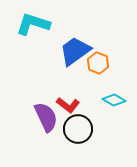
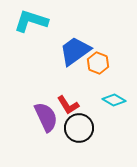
cyan L-shape: moved 2 px left, 3 px up
red L-shape: rotated 20 degrees clockwise
black circle: moved 1 px right, 1 px up
